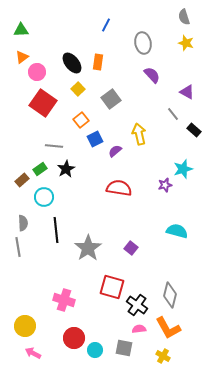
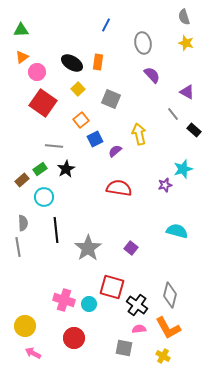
black ellipse at (72, 63): rotated 20 degrees counterclockwise
gray square at (111, 99): rotated 30 degrees counterclockwise
cyan circle at (95, 350): moved 6 px left, 46 px up
